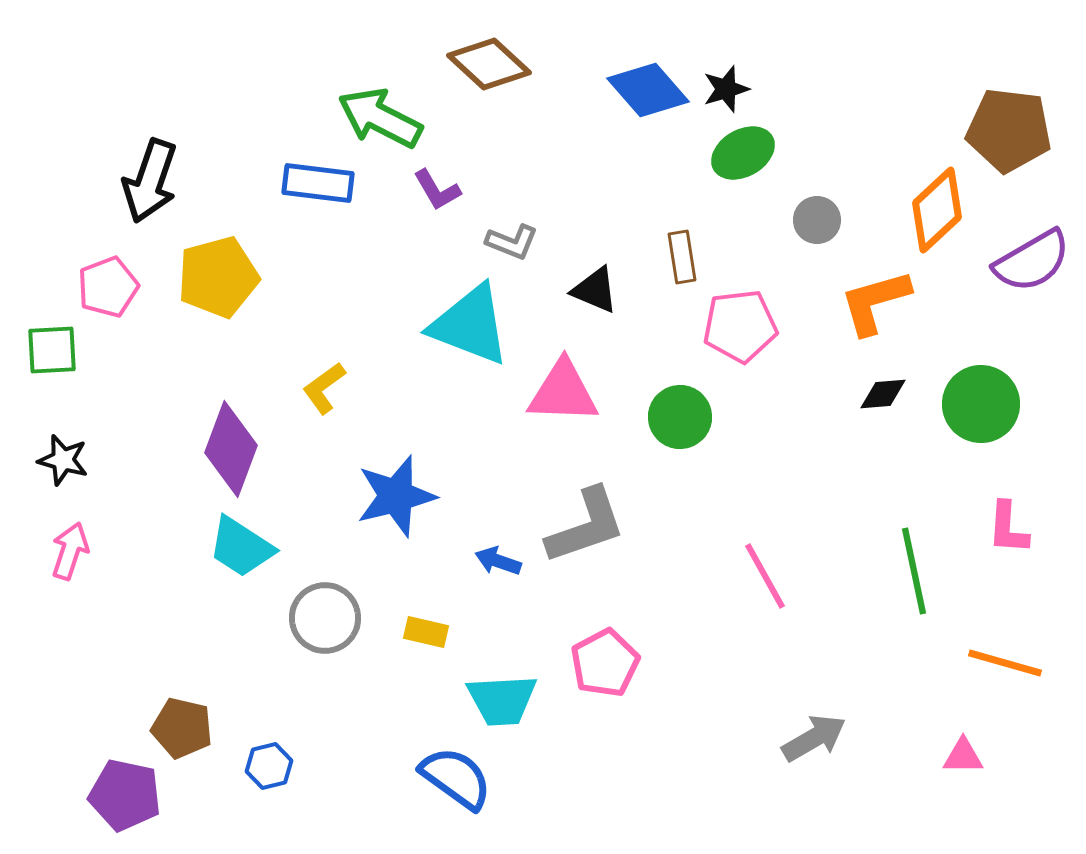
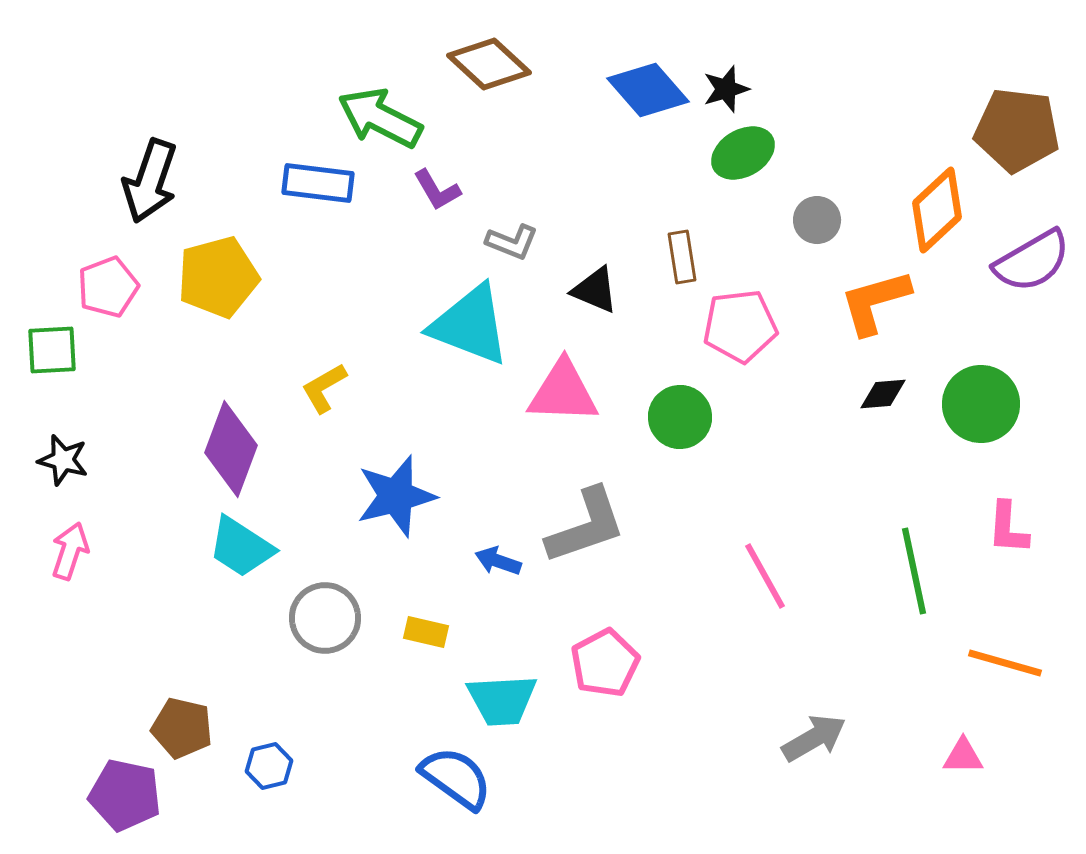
brown pentagon at (1009, 130): moved 8 px right
yellow L-shape at (324, 388): rotated 6 degrees clockwise
